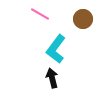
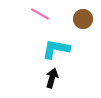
cyan L-shape: rotated 64 degrees clockwise
black arrow: rotated 30 degrees clockwise
